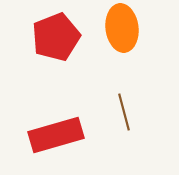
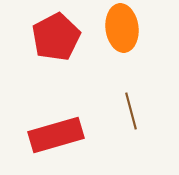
red pentagon: rotated 6 degrees counterclockwise
brown line: moved 7 px right, 1 px up
